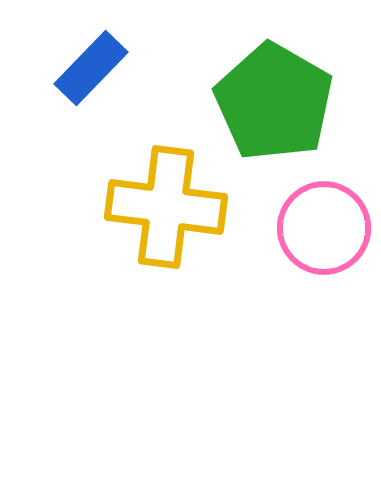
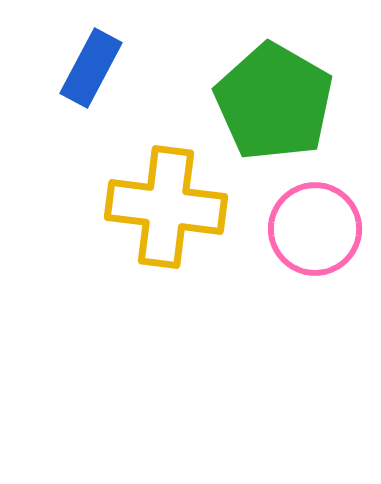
blue rectangle: rotated 16 degrees counterclockwise
pink circle: moved 9 px left, 1 px down
